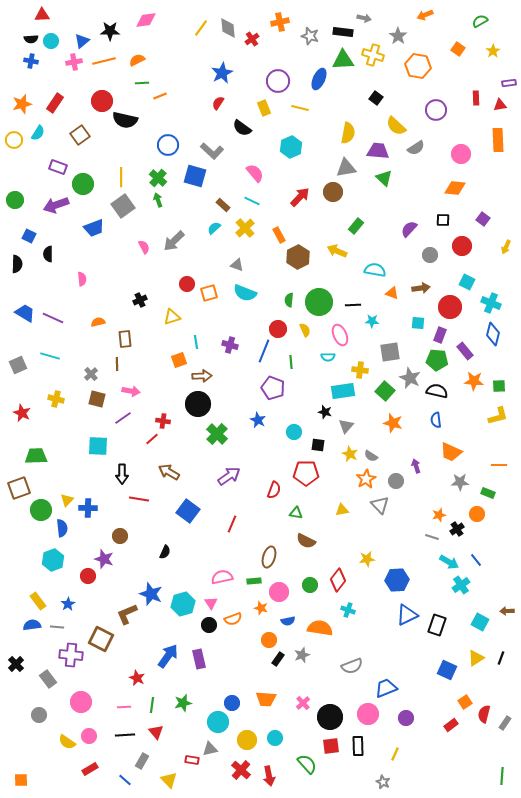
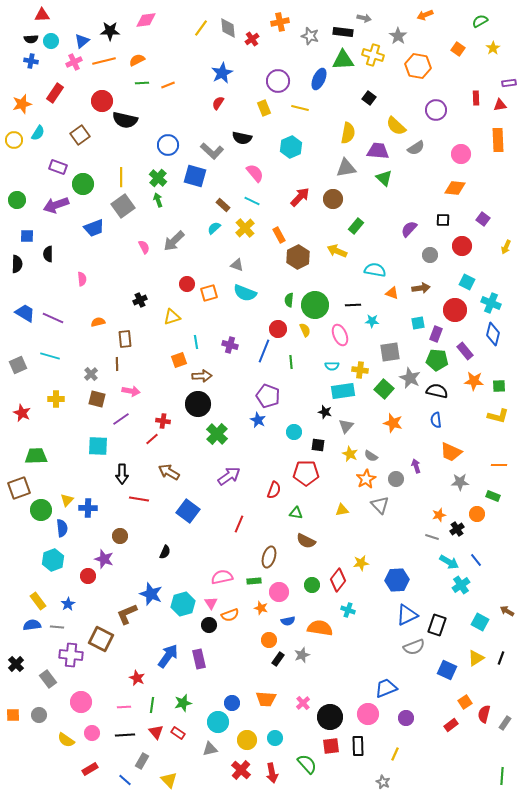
yellow star at (493, 51): moved 3 px up
pink cross at (74, 62): rotated 14 degrees counterclockwise
orange line at (160, 96): moved 8 px right, 11 px up
black square at (376, 98): moved 7 px left
red rectangle at (55, 103): moved 10 px up
black semicircle at (242, 128): moved 10 px down; rotated 24 degrees counterclockwise
brown circle at (333, 192): moved 7 px down
green circle at (15, 200): moved 2 px right
blue square at (29, 236): moved 2 px left; rotated 24 degrees counterclockwise
green circle at (319, 302): moved 4 px left, 3 px down
red circle at (450, 307): moved 5 px right, 3 px down
cyan square at (418, 323): rotated 16 degrees counterclockwise
purple rectangle at (440, 335): moved 4 px left, 1 px up
cyan semicircle at (328, 357): moved 4 px right, 9 px down
purple pentagon at (273, 388): moved 5 px left, 8 px down
green square at (385, 391): moved 1 px left, 2 px up
yellow cross at (56, 399): rotated 14 degrees counterclockwise
yellow L-shape at (498, 416): rotated 30 degrees clockwise
purple line at (123, 418): moved 2 px left, 1 px down
gray circle at (396, 481): moved 2 px up
green rectangle at (488, 493): moved 5 px right, 3 px down
red line at (232, 524): moved 7 px right
yellow star at (367, 559): moved 6 px left, 4 px down
green circle at (310, 585): moved 2 px right
brown arrow at (507, 611): rotated 32 degrees clockwise
orange semicircle at (233, 619): moved 3 px left, 4 px up
gray semicircle at (352, 666): moved 62 px right, 19 px up
pink circle at (89, 736): moved 3 px right, 3 px up
yellow semicircle at (67, 742): moved 1 px left, 2 px up
red rectangle at (192, 760): moved 14 px left, 27 px up; rotated 24 degrees clockwise
red arrow at (269, 776): moved 3 px right, 3 px up
orange square at (21, 780): moved 8 px left, 65 px up
